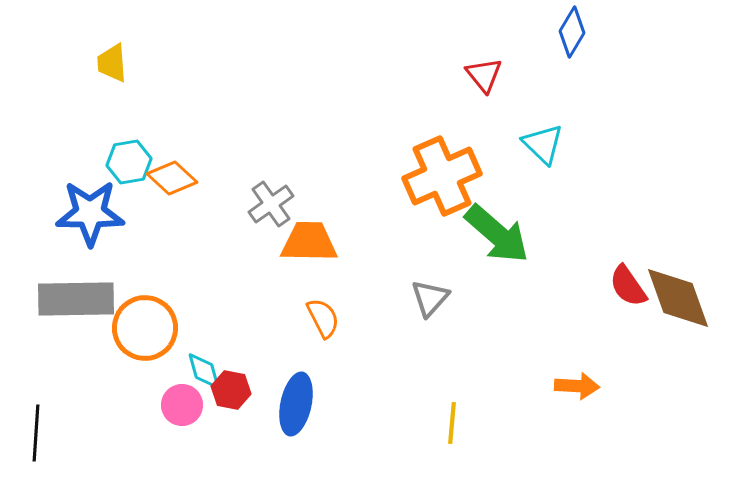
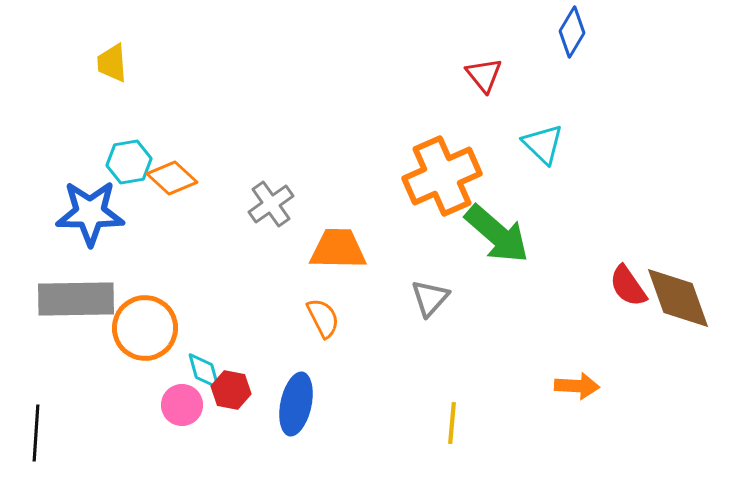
orange trapezoid: moved 29 px right, 7 px down
